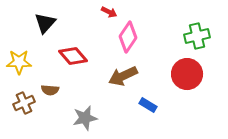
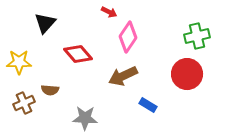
red diamond: moved 5 px right, 2 px up
gray star: rotated 15 degrees clockwise
